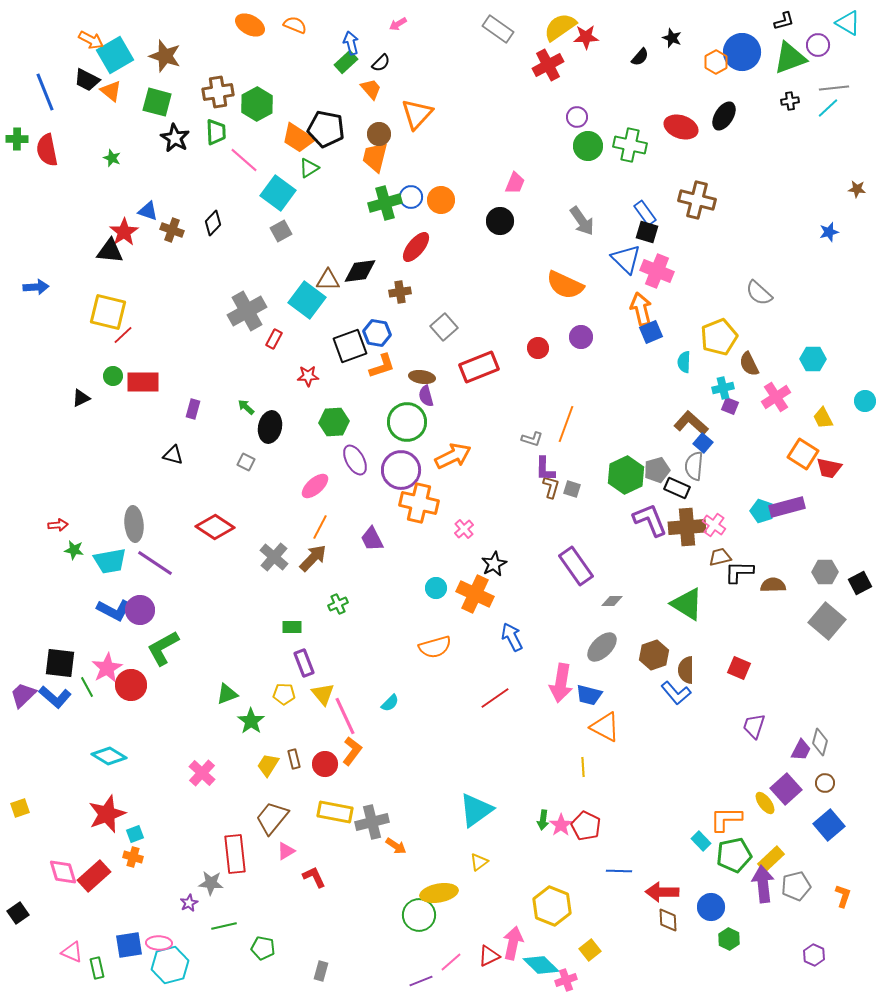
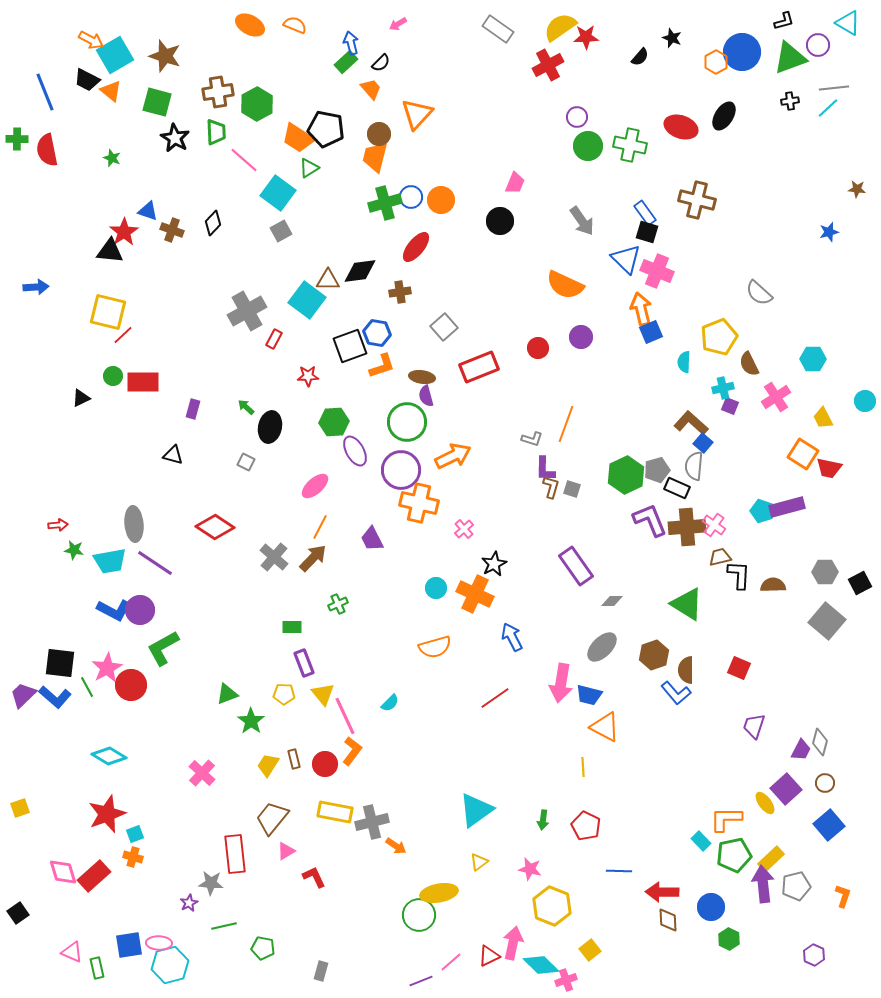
purple ellipse at (355, 460): moved 9 px up
black L-shape at (739, 572): moved 3 px down; rotated 92 degrees clockwise
pink star at (561, 825): moved 31 px left, 44 px down; rotated 25 degrees counterclockwise
